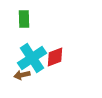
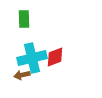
cyan cross: rotated 20 degrees clockwise
